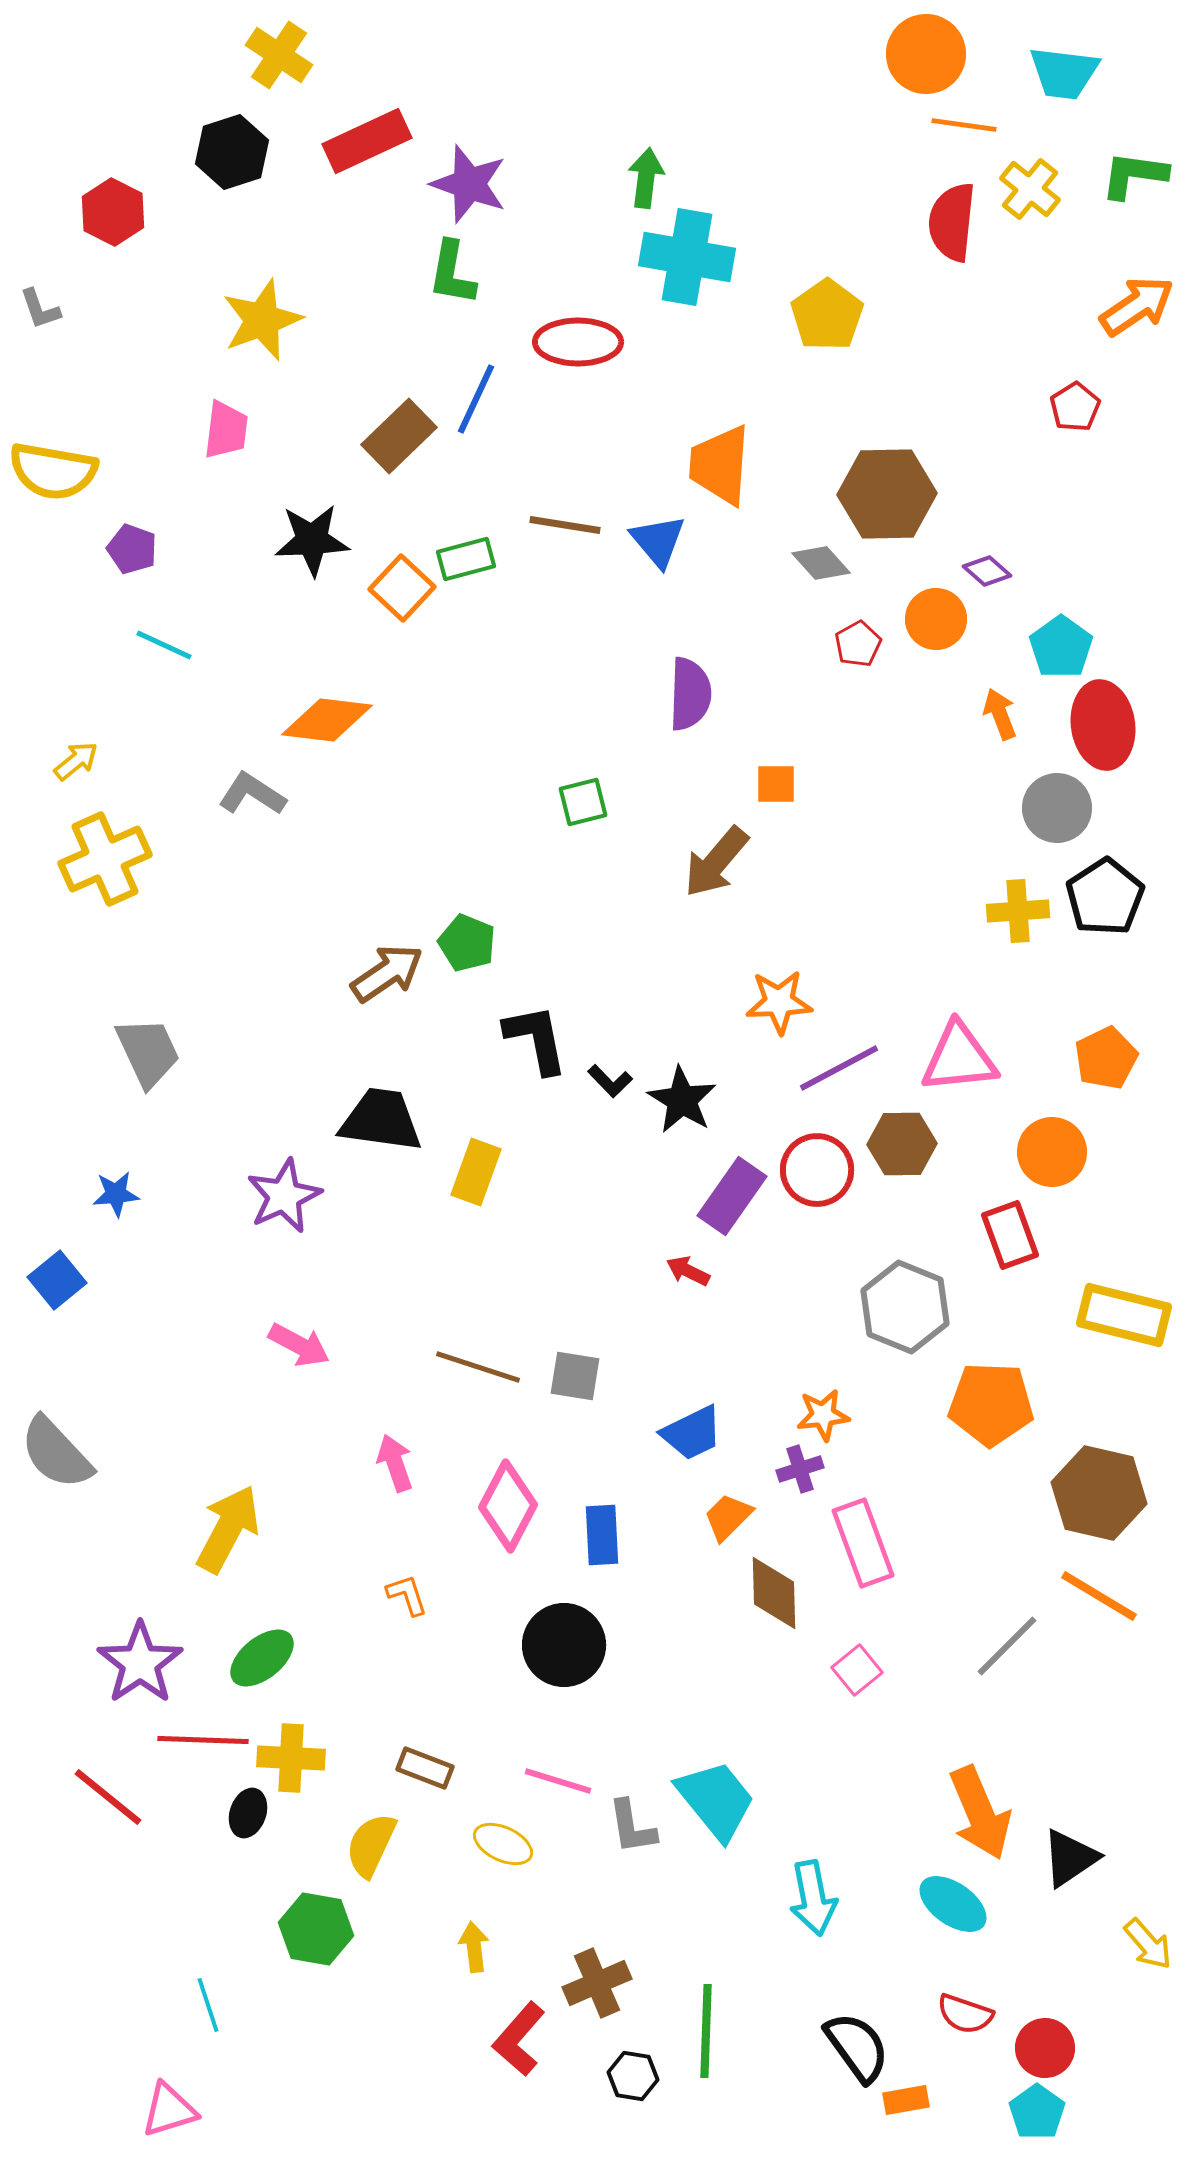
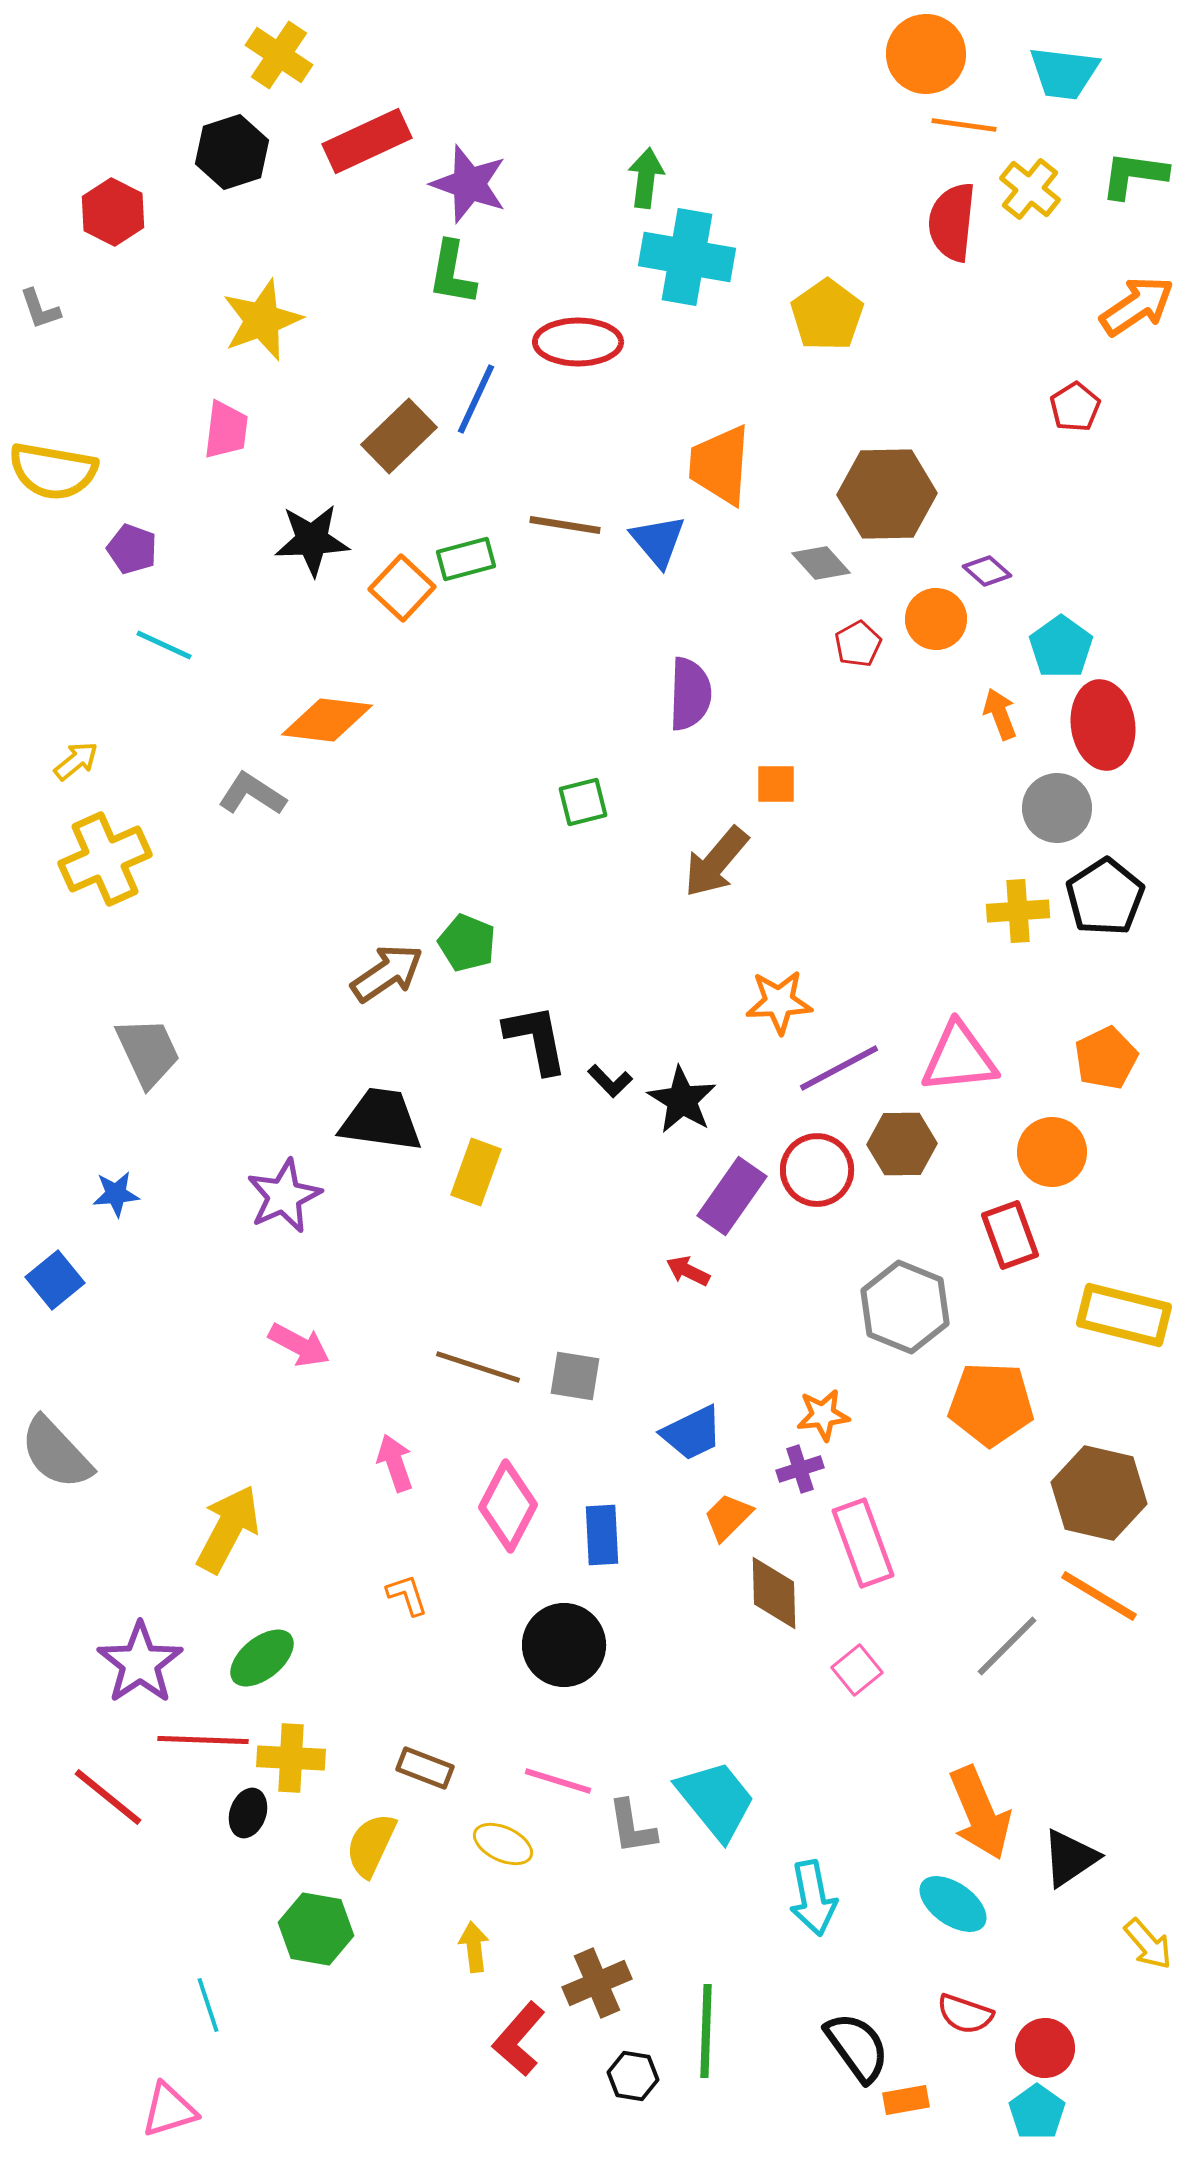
blue square at (57, 1280): moved 2 px left
